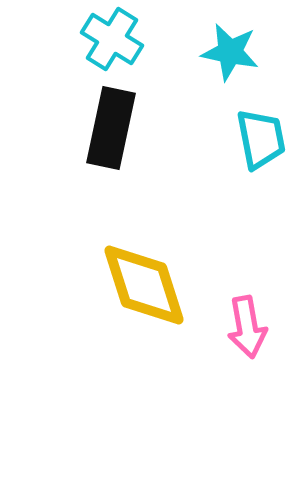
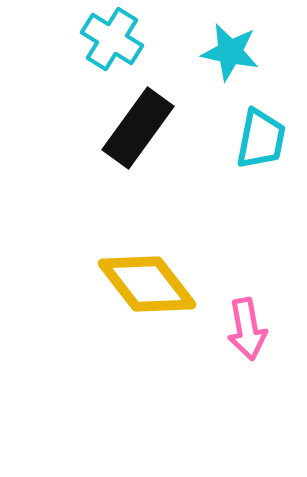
black rectangle: moved 27 px right; rotated 24 degrees clockwise
cyan trapezoid: rotated 22 degrees clockwise
yellow diamond: moved 3 px right, 1 px up; rotated 20 degrees counterclockwise
pink arrow: moved 2 px down
